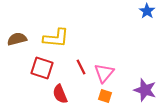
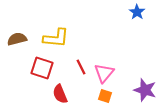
blue star: moved 10 px left, 1 px down
